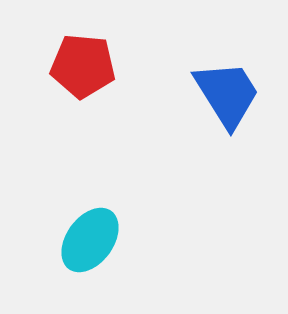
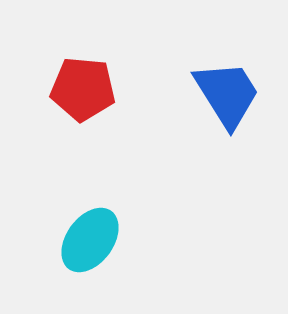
red pentagon: moved 23 px down
